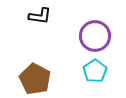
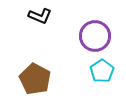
black L-shape: rotated 15 degrees clockwise
cyan pentagon: moved 7 px right
